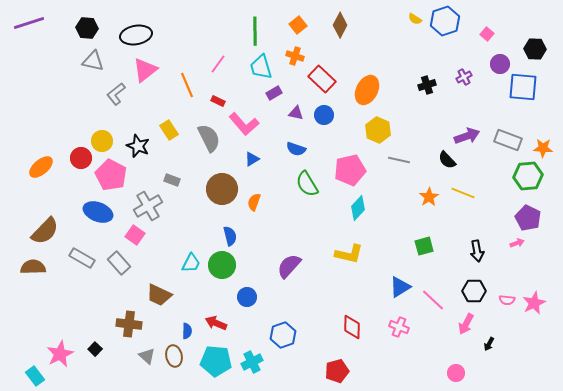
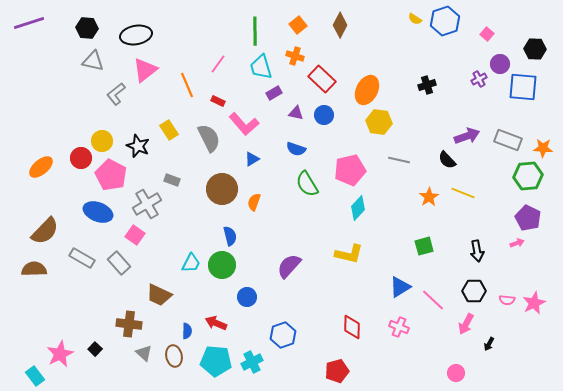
purple cross at (464, 77): moved 15 px right, 2 px down
yellow hexagon at (378, 130): moved 1 px right, 8 px up; rotated 15 degrees counterclockwise
gray cross at (148, 206): moved 1 px left, 2 px up
brown semicircle at (33, 267): moved 1 px right, 2 px down
gray triangle at (147, 356): moved 3 px left, 3 px up
